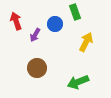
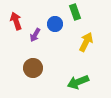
brown circle: moved 4 px left
